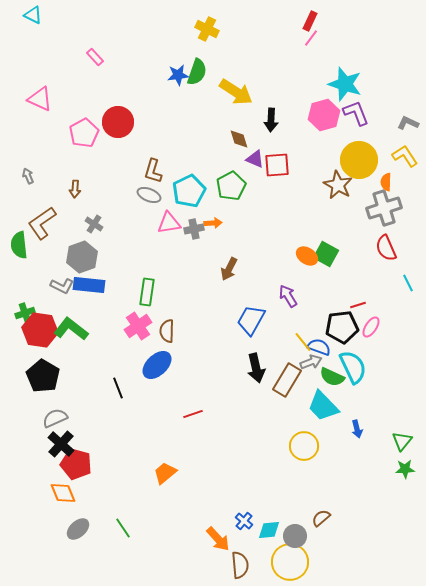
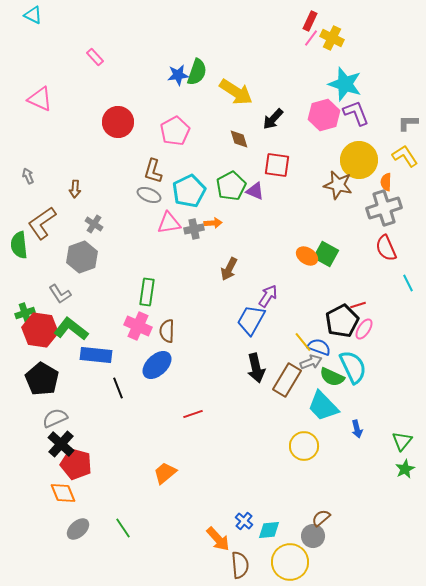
yellow cross at (207, 29): moved 125 px right, 9 px down
black arrow at (271, 120): moved 2 px right, 1 px up; rotated 40 degrees clockwise
gray L-shape at (408, 123): rotated 25 degrees counterclockwise
pink pentagon at (84, 133): moved 91 px right, 2 px up
purple triangle at (255, 159): moved 32 px down
red square at (277, 165): rotated 12 degrees clockwise
brown star at (338, 185): rotated 16 degrees counterclockwise
blue rectangle at (89, 285): moved 7 px right, 70 px down
gray L-shape at (62, 286): moved 2 px left, 8 px down; rotated 30 degrees clockwise
purple arrow at (288, 296): moved 20 px left; rotated 65 degrees clockwise
pink cross at (138, 326): rotated 32 degrees counterclockwise
black pentagon at (342, 327): moved 6 px up; rotated 20 degrees counterclockwise
pink ellipse at (371, 327): moved 7 px left, 2 px down
black pentagon at (43, 376): moved 1 px left, 3 px down
green star at (405, 469): rotated 24 degrees counterclockwise
gray circle at (295, 536): moved 18 px right
